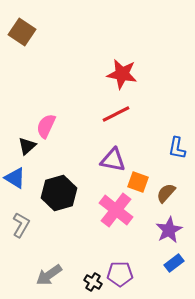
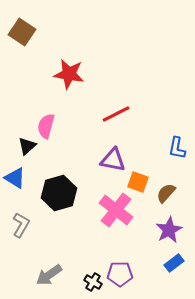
red star: moved 53 px left
pink semicircle: rotated 10 degrees counterclockwise
